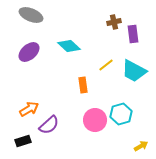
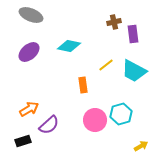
cyan diamond: rotated 30 degrees counterclockwise
